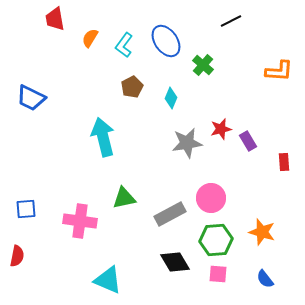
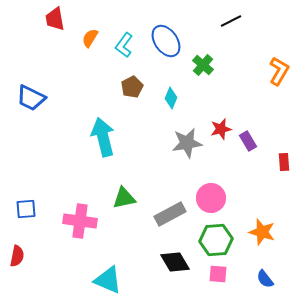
orange L-shape: rotated 64 degrees counterclockwise
